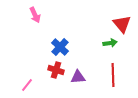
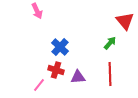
pink arrow: moved 2 px right, 4 px up
red triangle: moved 3 px right, 3 px up
green arrow: rotated 40 degrees counterclockwise
red line: moved 3 px left, 1 px up
pink line: moved 12 px right
